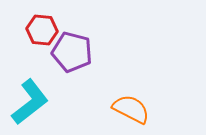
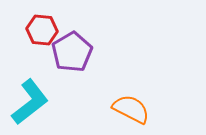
purple pentagon: rotated 27 degrees clockwise
